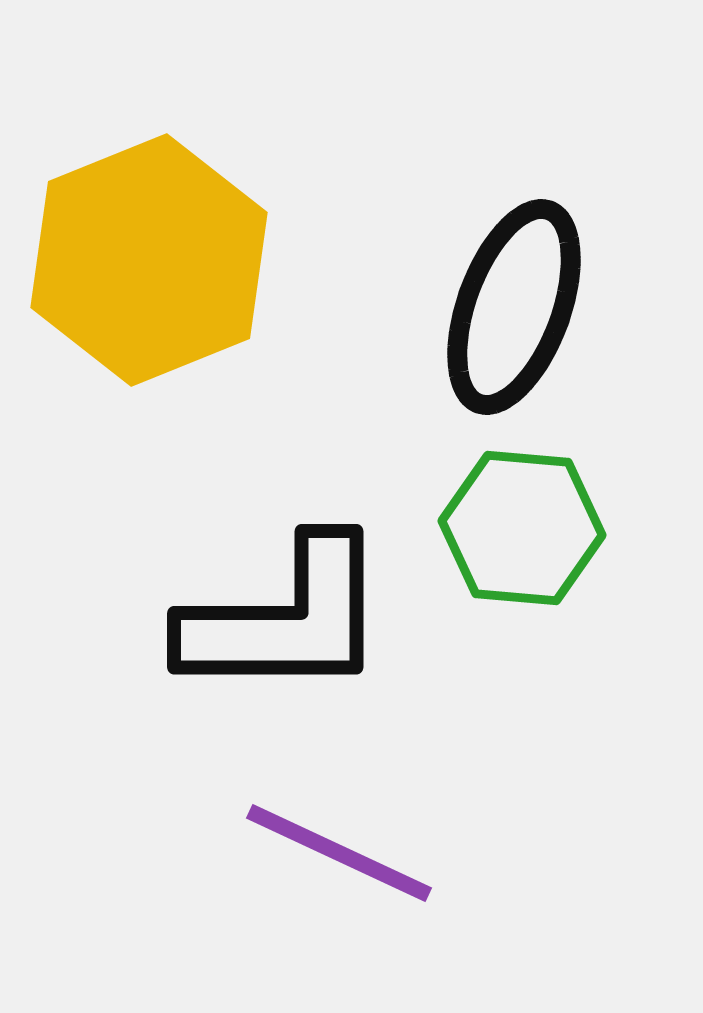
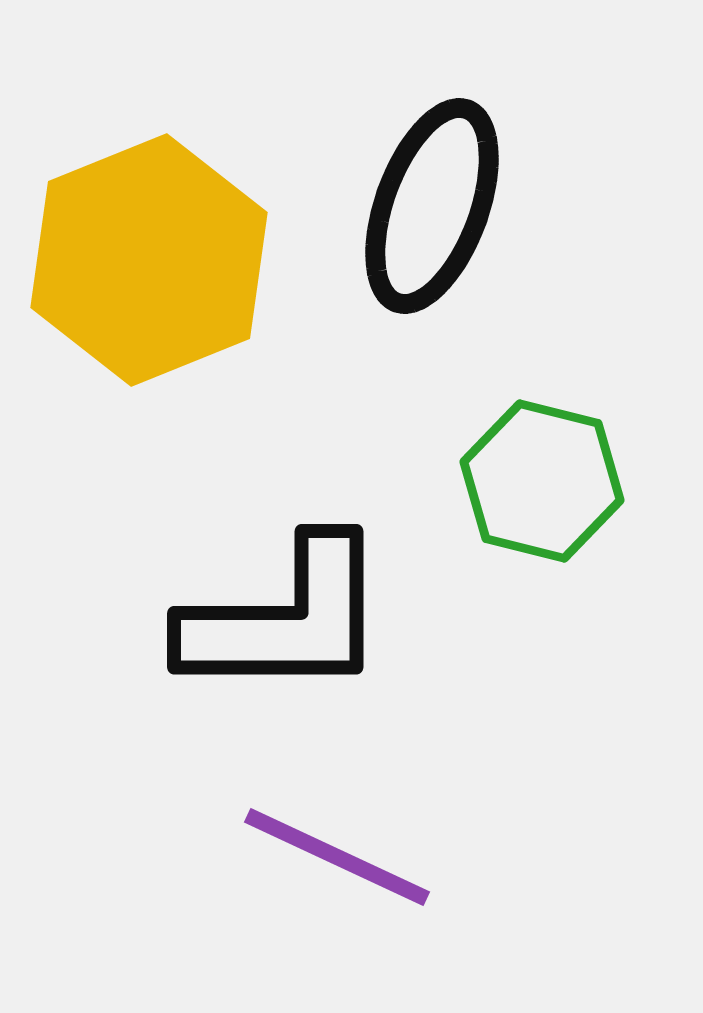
black ellipse: moved 82 px left, 101 px up
green hexagon: moved 20 px right, 47 px up; rotated 9 degrees clockwise
purple line: moved 2 px left, 4 px down
